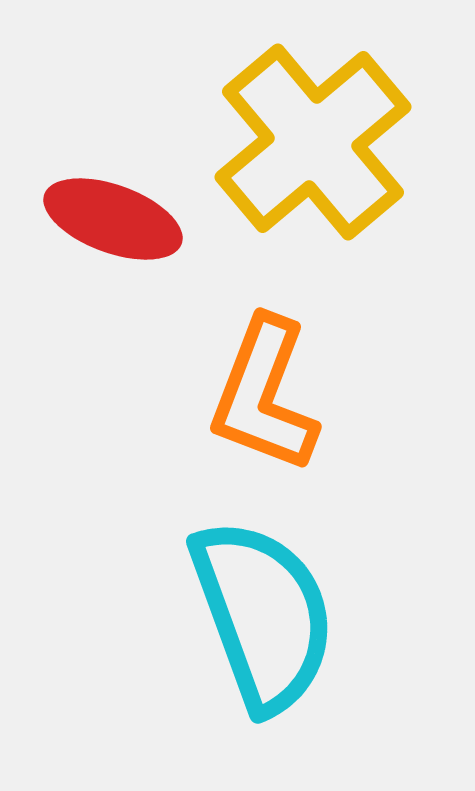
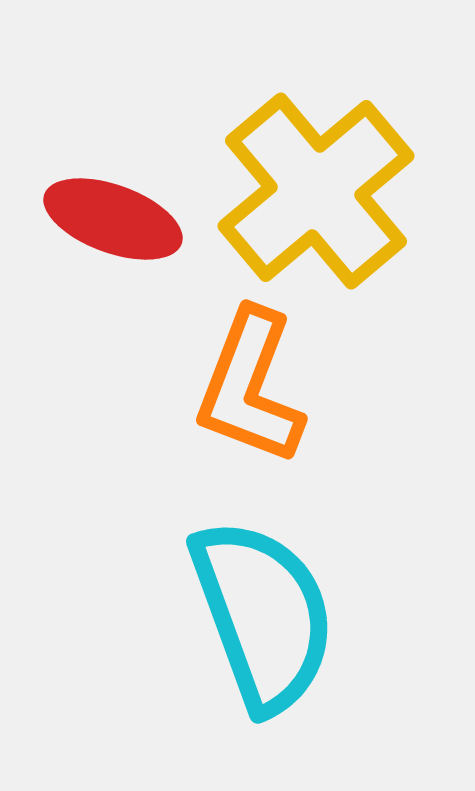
yellow cross: moved 3 px right, 49 px down
orange L-shape: moved 14 px left, 8 px up
